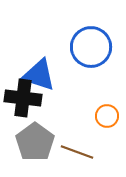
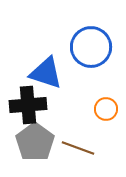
blue triangle: moved 7 px right, 2 px up
black cross: moved 5 px right, 7 px down; rotated 12 degrees counterclockwise
orange circle: moved 1 px left, 7 px up
brown line: moved 1 px right, 4 px up
